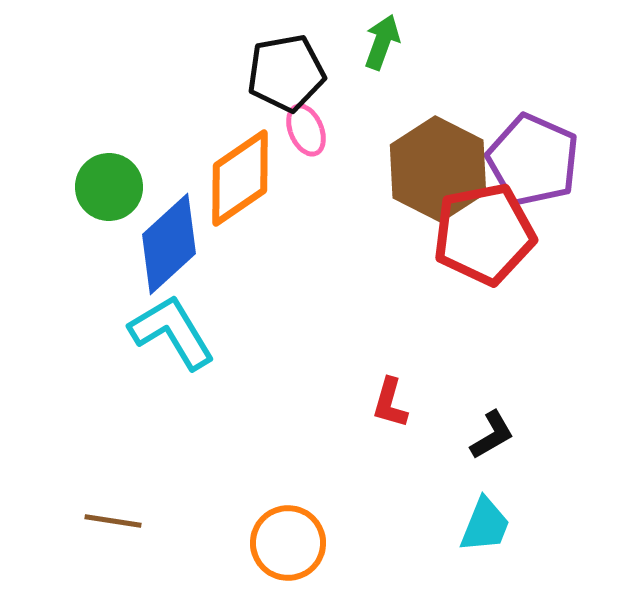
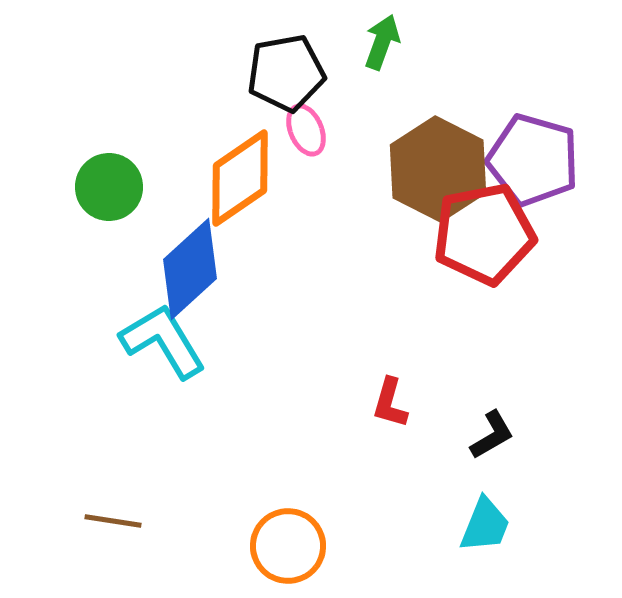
purple pentagon: rotated 8 degrees counterclockwise
blue diamond: moved 21 px right, 25 px down
cyan L-shape: moved 9 px left, 9 px down
orange circle: moved 3 px down
